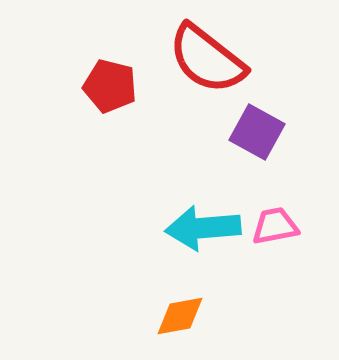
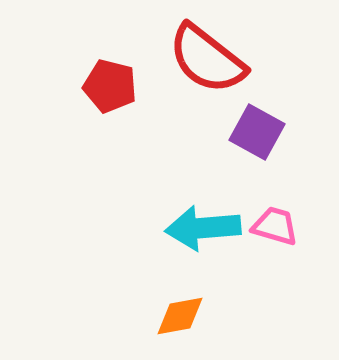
pink trapezoid: rotated 27 degrees clockwise
